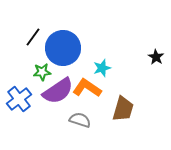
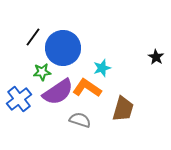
purple semicircle: moved 1 px down
